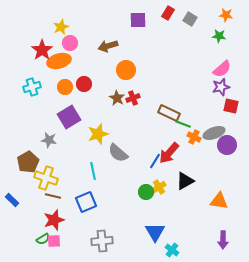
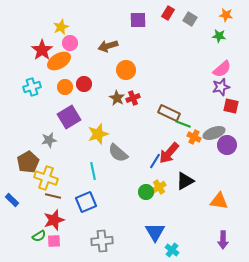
orange ellipse at (59, 61): rotated 15 degrees counterclockwise
gray star at (49, 140): rotated 21 degrees counterclockwise
green semicircle at (43, 239): moved 4 px left, 3 px up
